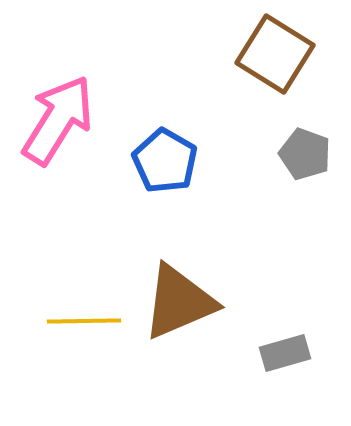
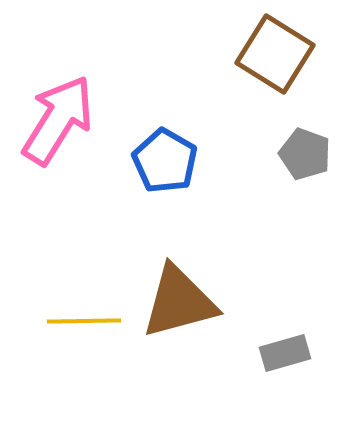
brown triangle: rotated 8 degrees clockwise
